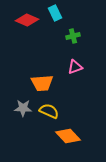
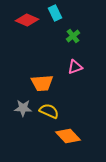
green cross: rotated 24 degrees counterclockwise
